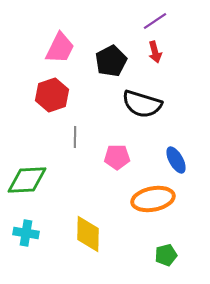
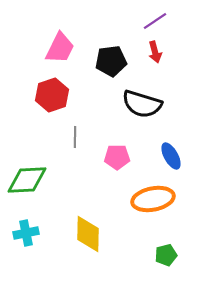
black pentagon: rotated 20 degrees clockwise
blue ellipse: moved 5 px left, 4 px up
cyan cross: rotated 20 degrees counterclockwise
